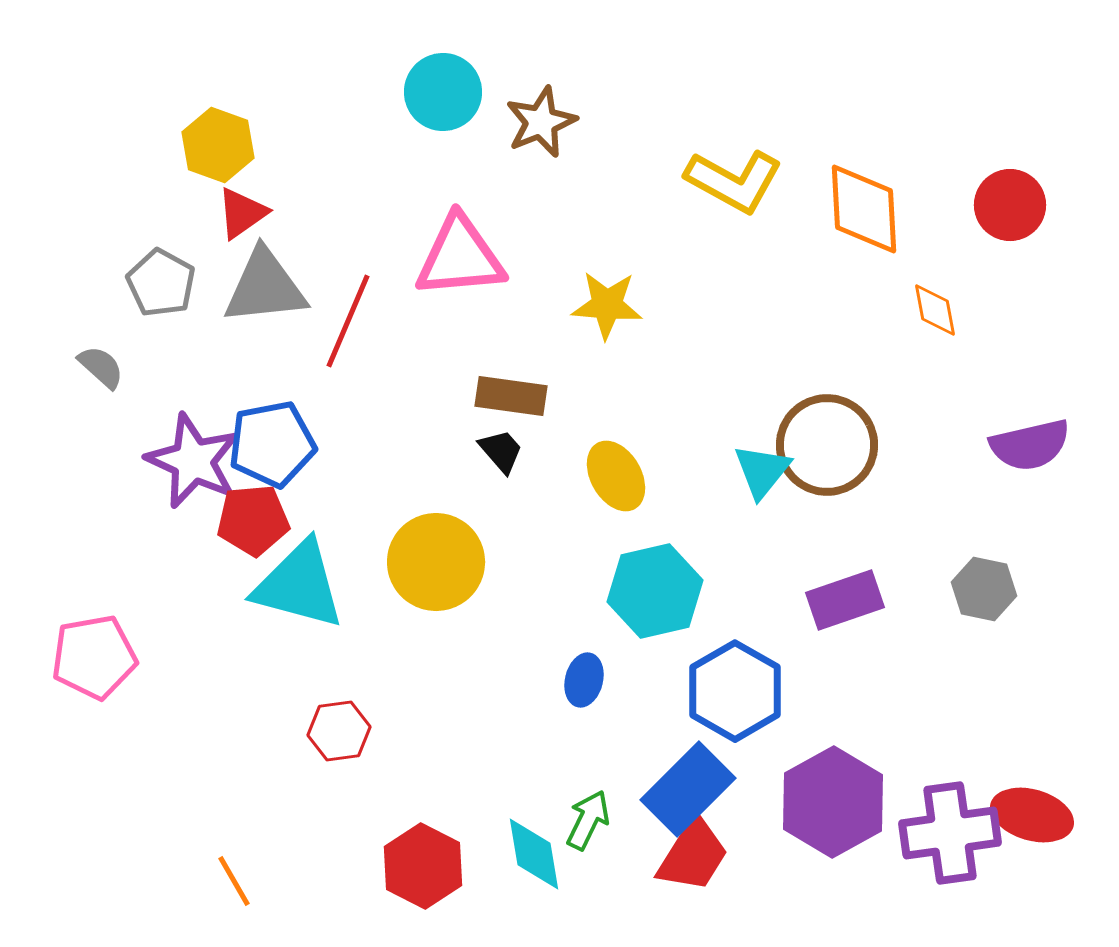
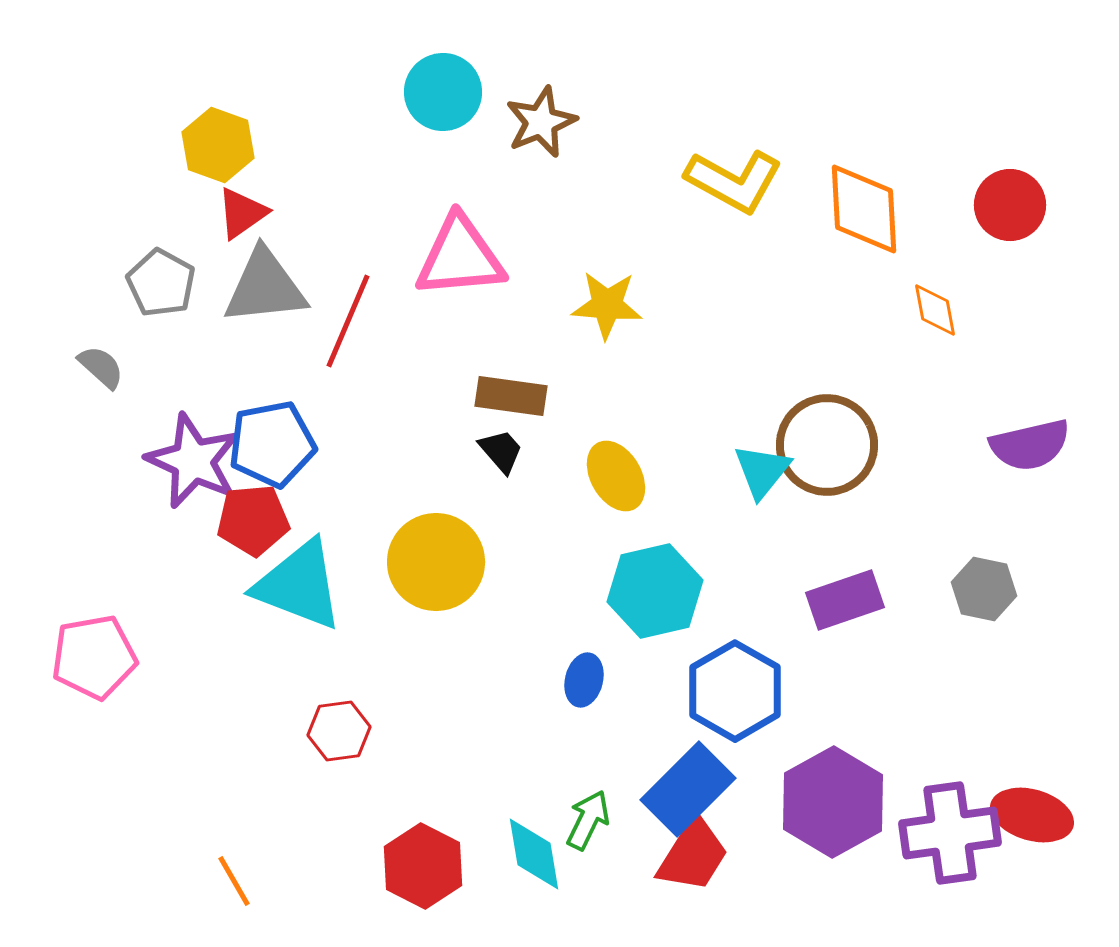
cyan triangle at (299, 585): rotated 6 degrees clockwise
